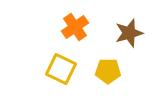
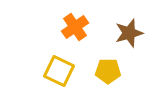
yellow square: moved 2 px left, 2 px down
